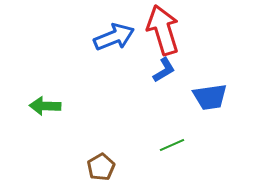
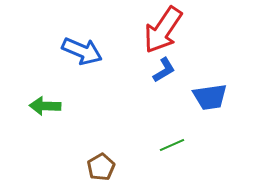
red arrow: rotated 129 degrees counterclockwise
blue arrow: moved 32 px left, 14 px down; rotated 45 degrees clockwise
